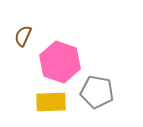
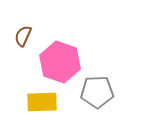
gray pentagon: rotated 12 degrees counterclockwise
yellow rectangle: moved 9 px left
